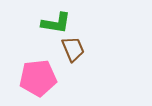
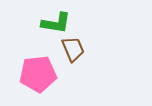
pink pentagon: moved 4 px up
